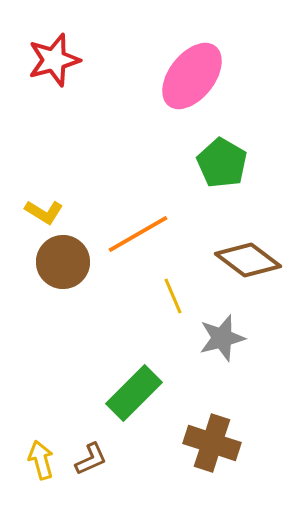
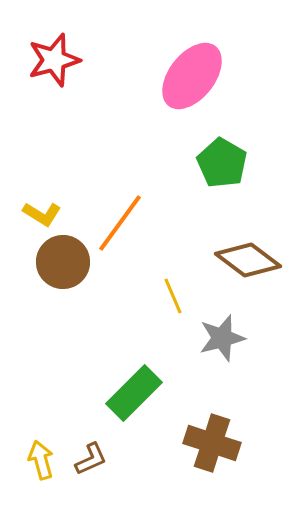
yellow L-shape: moved 2 px left, 2 px down
orange line: moved 18 px left, 11 px up; rotated 24 degrees counterclockwise
